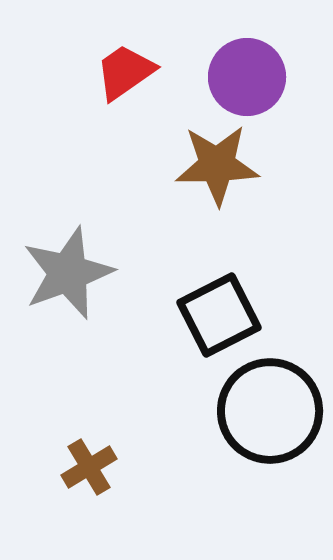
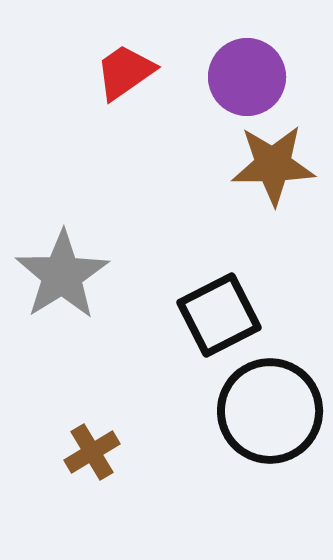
brown star: moved 56 px right
gray star: moved 6 px left, 2 px down; rotated 12 degrees counterclockwise
brown cross: moved 3 px right, 15 px up
